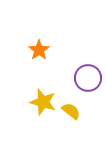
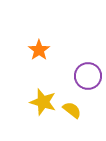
purple circle: moved 2 px up
yellow semicircle: moved 1 px right, 1 px up
